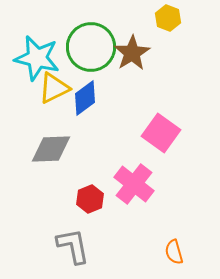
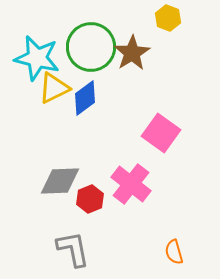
gray diamond: moved 9 px right, 32 px down
pink cross: moved 3 px left
gray L-shape: moved 3 px down
